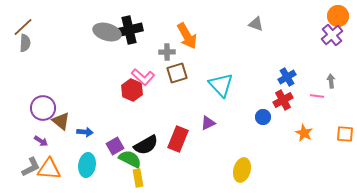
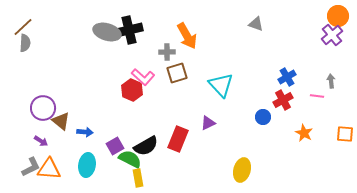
black semicircle: moved 1 px down
